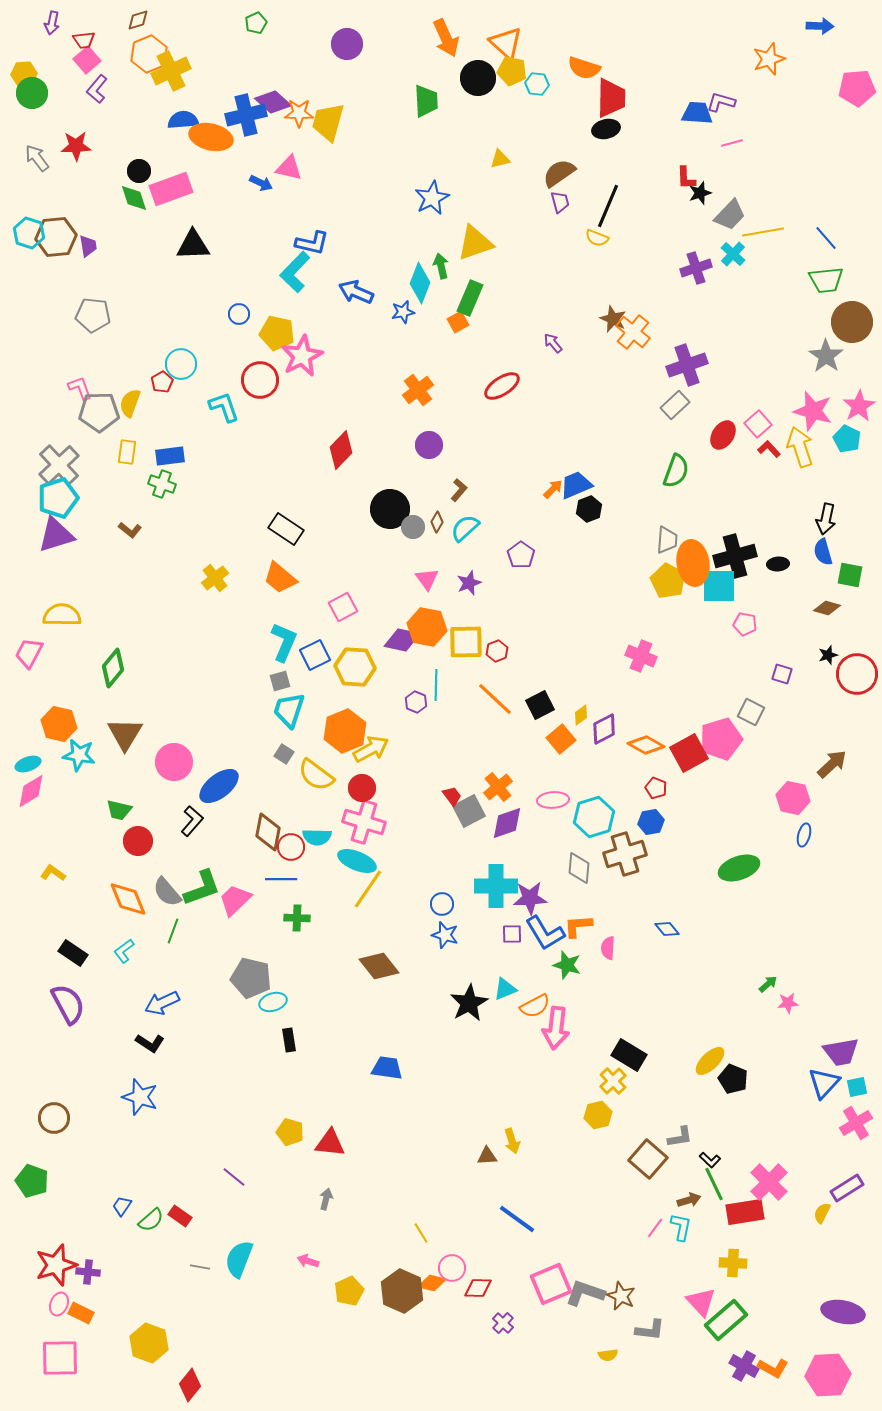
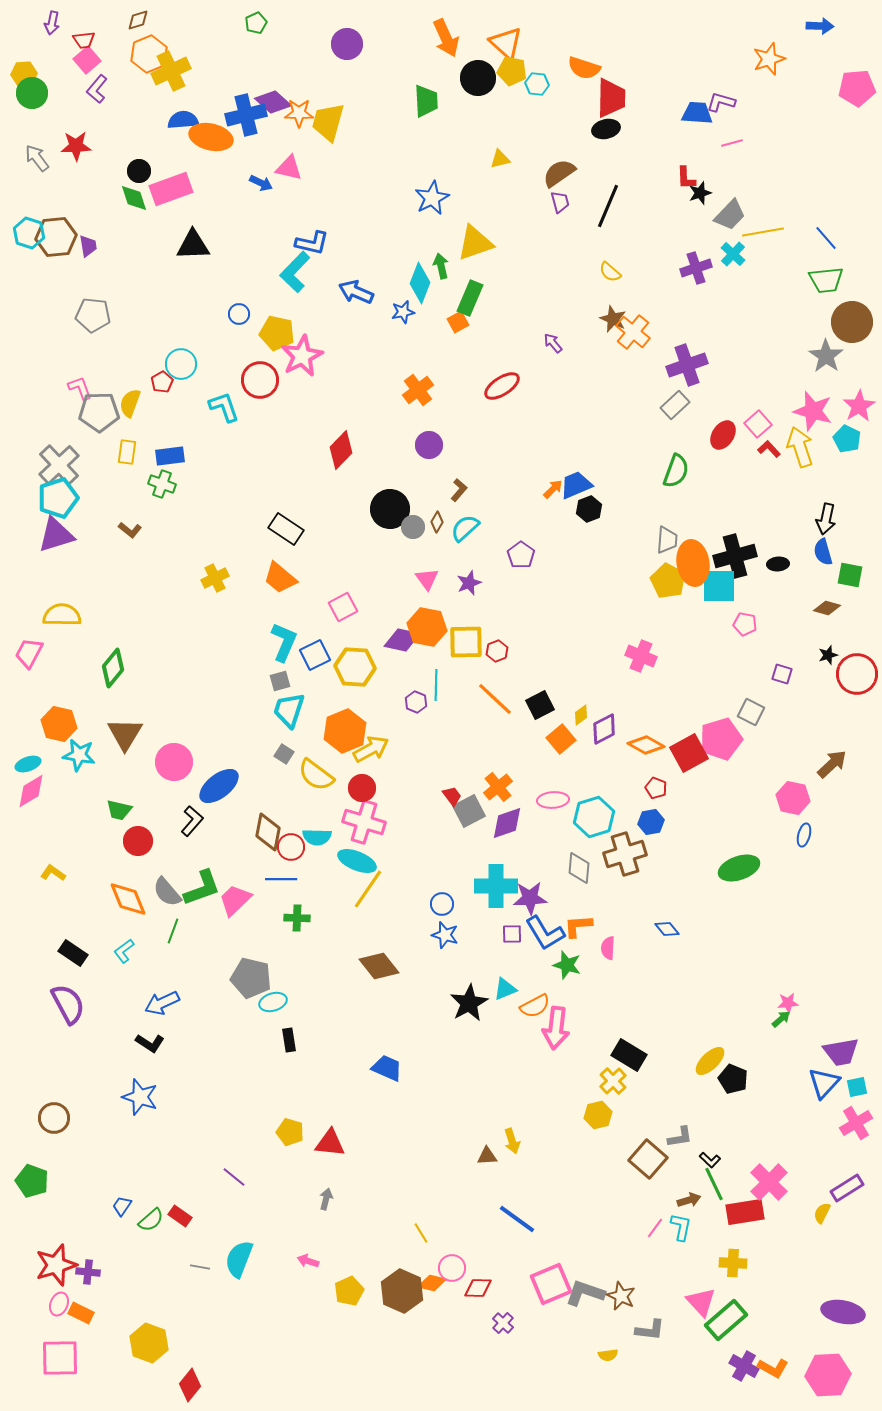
yellow semicircle at (597, 238): moved 13 px right, 34 px down; rotated 20 degrees clockwise
yellow cross at (215, 578): rotated 12 degrees clockwise
green arrow at (768, 984): moved 13 px right, 35 px down
blue trapezoid at (387, 1068): rotated 16 degrees clockwise
